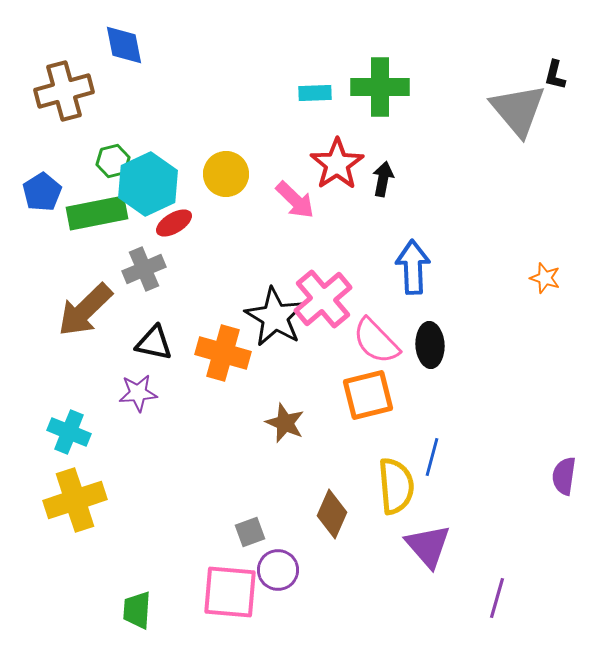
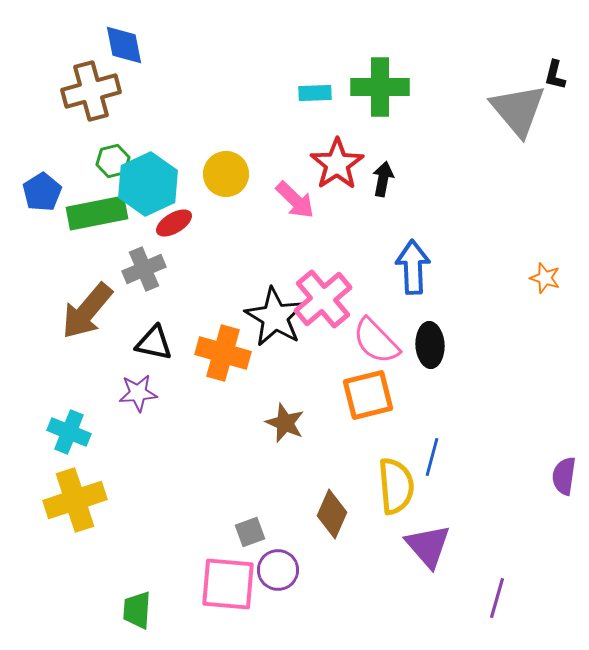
brown cross: moved 27 px right
brown arrow: moved 2 px right, 1 px down; rotated 6 degrees counterclockwise
pink square: moved 2 px left, 8 px up
